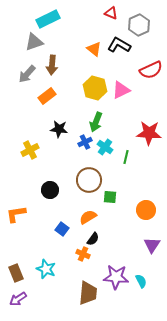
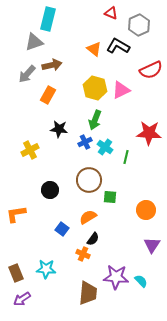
cyan rectangle: rotated 50 degrees counterclockwise
black L-shape: moved 1 px left, 1 px down
brown arrow: rotated 108 degrees counterclockwise
orange rectangle: moved 1 px right, 1 px up; rotated 24 degrees counterclockwise
green arrow: moved 1 px left, 2 px up
cyan star: rotated 18 degrees counterclockwise
cyan semicircle: rotated 16 degrees counterclockwise
purple arrow: moved 4 px right
